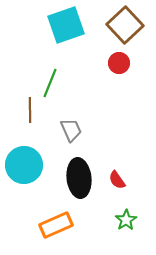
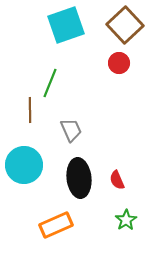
red semicircle: rotated 12 degrees clockwise
